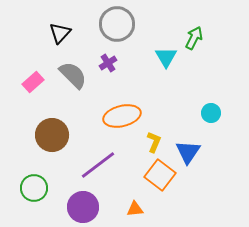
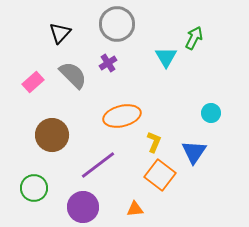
blue triangle: moved 6 px right
